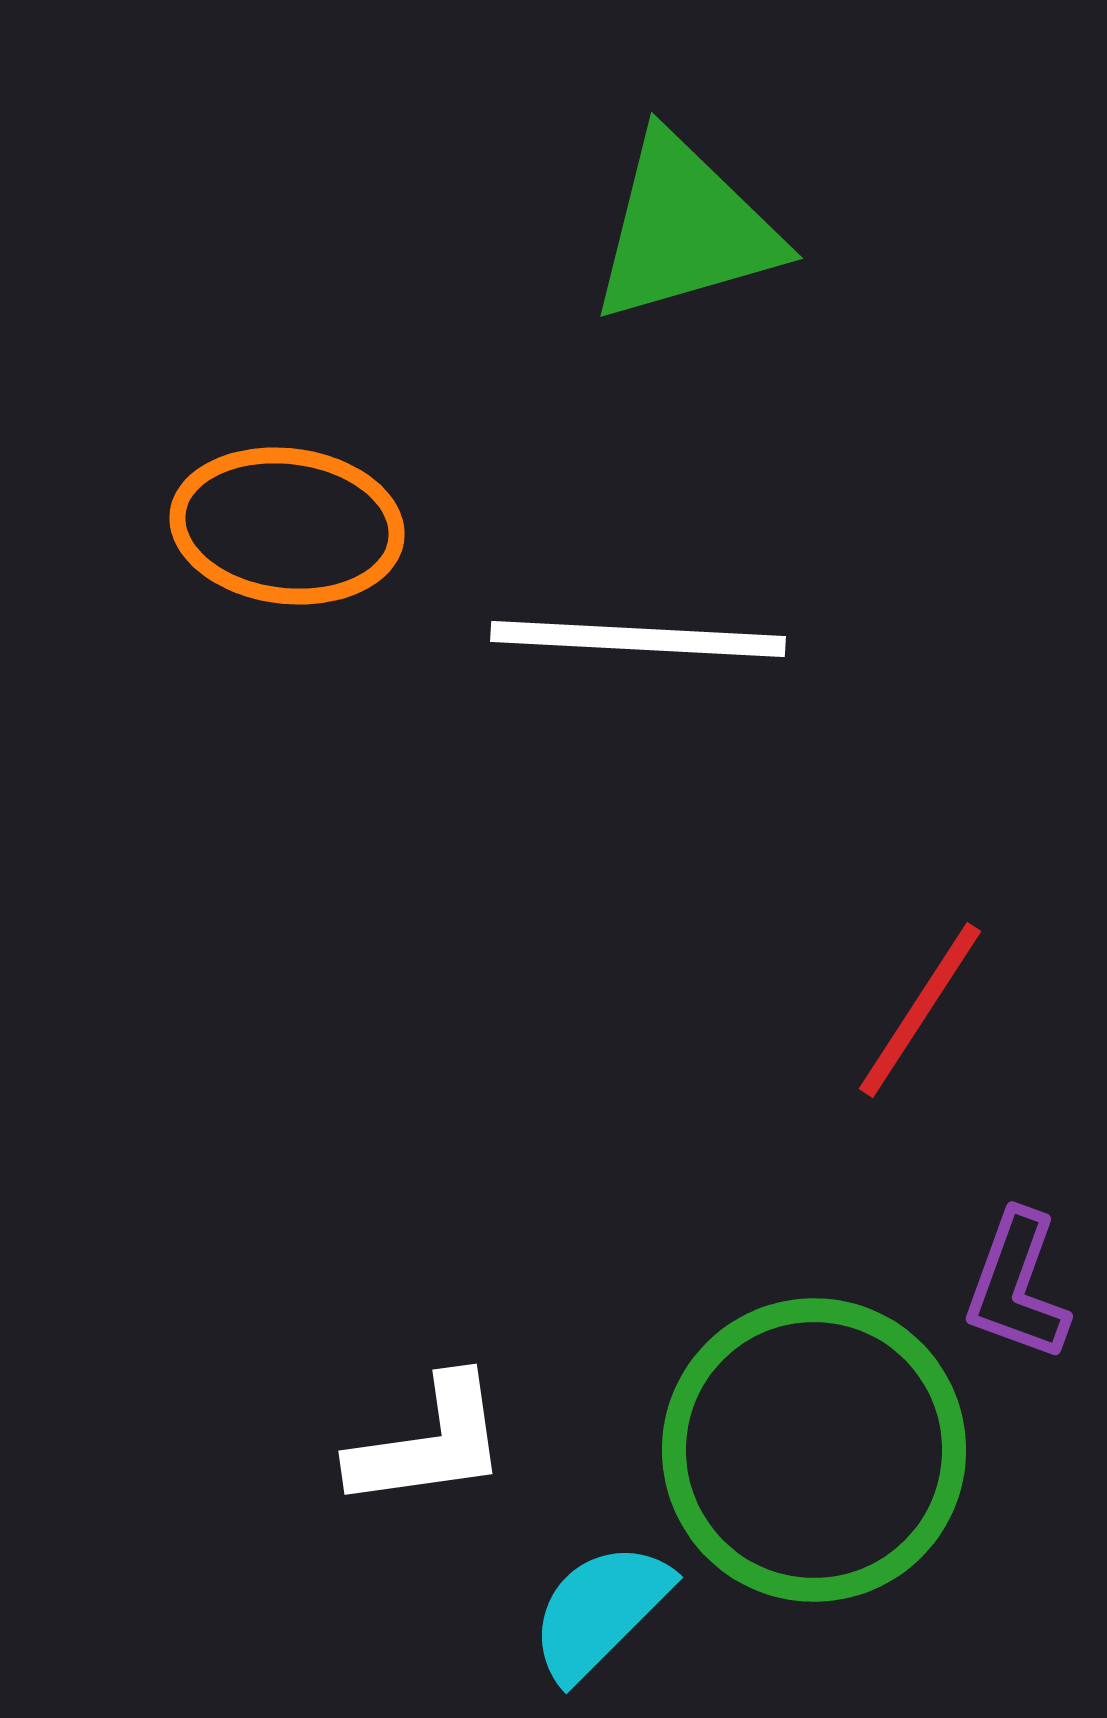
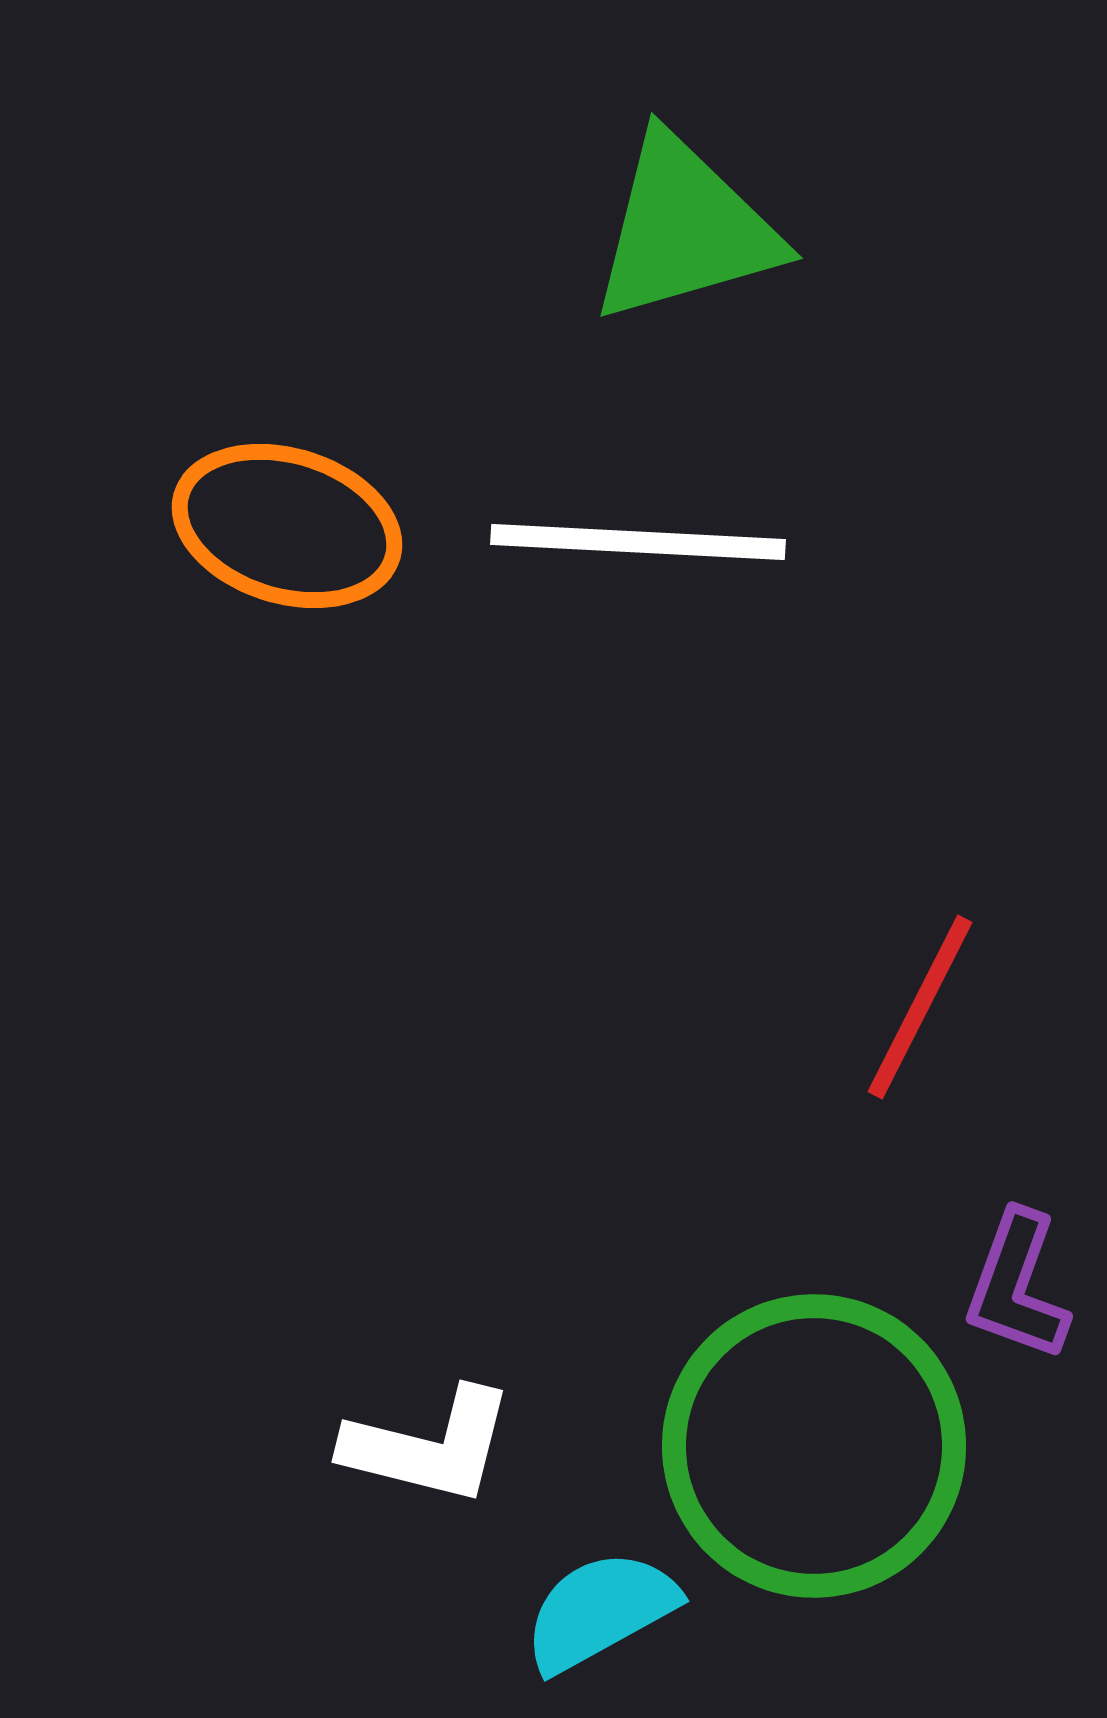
orange ellipse: rotated 10 degrees clockwise
white line: moved 97 px up
red line: moved 3 px up; rotated 6 degrees counterclockwise
white L-shape: moved 3 px down; rotated 22 degrees clockwise
green circle: moved 4 px up
cyan semicircle: rotated 16 degrees clockwise
